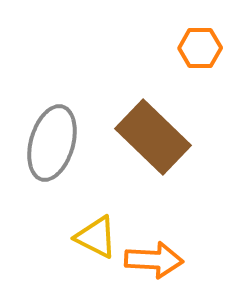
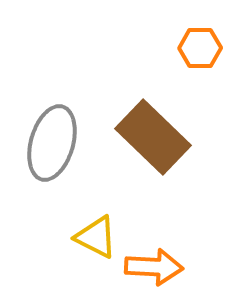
orange arrow: moved 7 px down
